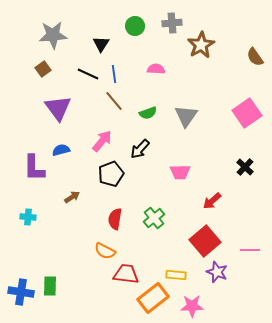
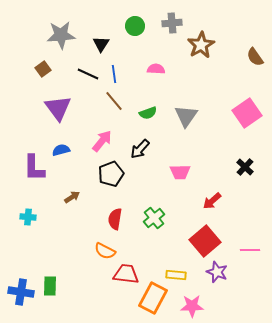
gray star: moved 8 px right
orange rectangle: rotated 24 degrees counterclockwise
